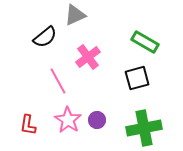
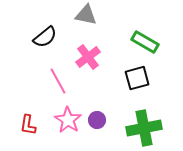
gray triangle: moved 11 px right; rotated 35 degrees clockwise
